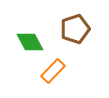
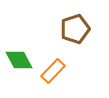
green diamond: moved 11 px left, 18 px down
